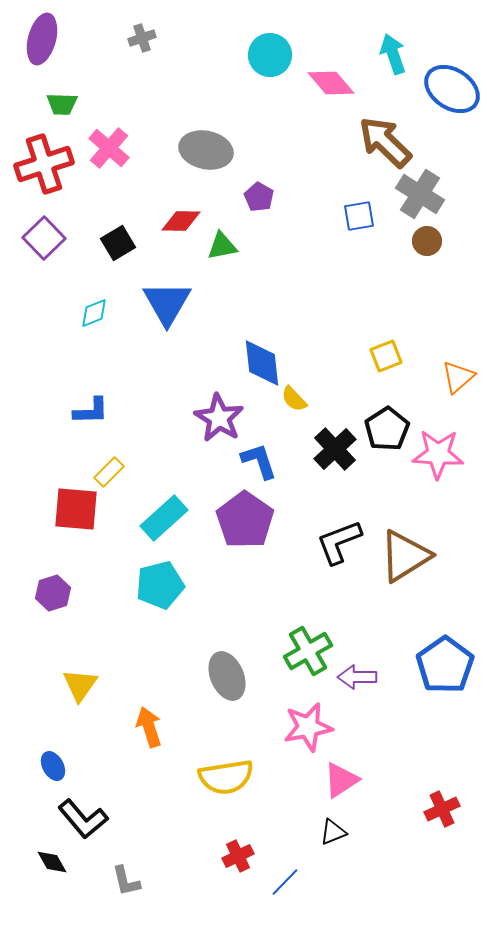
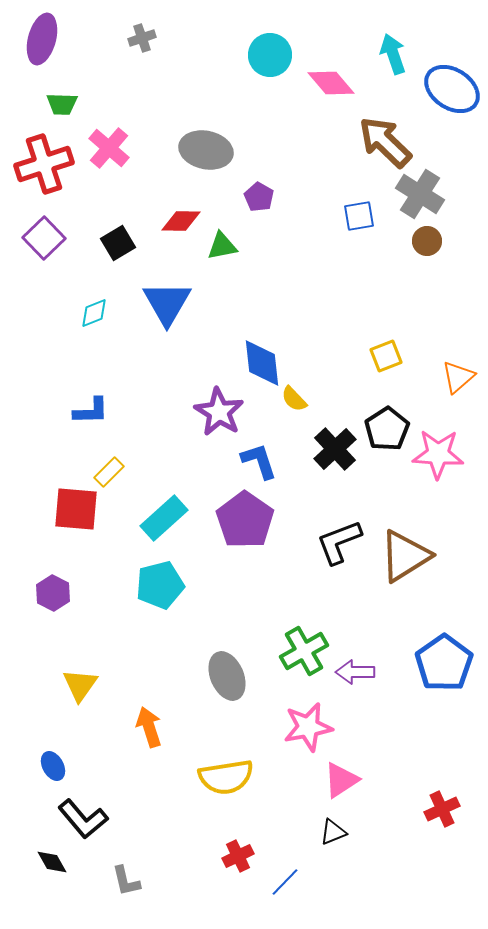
purple star at (219, 418): moved 6 px up
purple hexagon at (53, 593): rotated 16 degrees counterclockwise
green cross at (308, 651): moved 4 px left
blue pentagon at (445, 665): moved 1 px left, 2 px up
purple arrow at (357, 677): moved 2 px left, 5 px up
